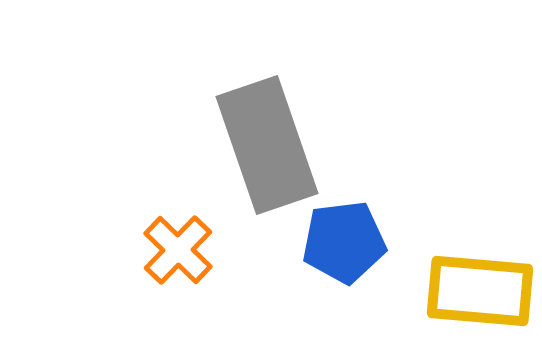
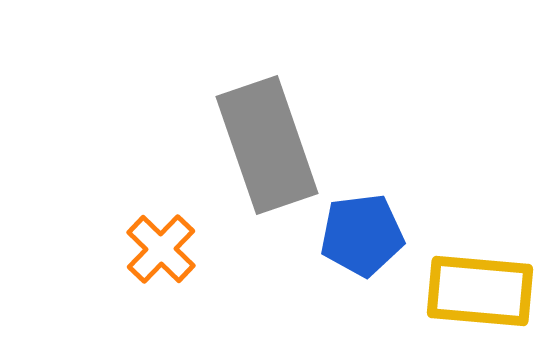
blue pentagon: moved 18 px right, 7 px up
orange cross: moved 17 px left, 1 px up
